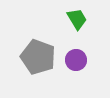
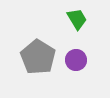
gray pentagon: rotated 12 degrees clockwise
